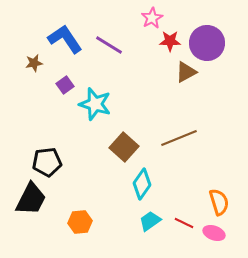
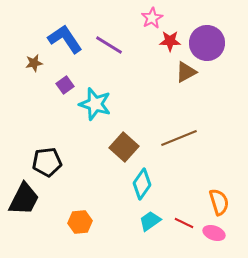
black trapezoid: moved 7 px left
